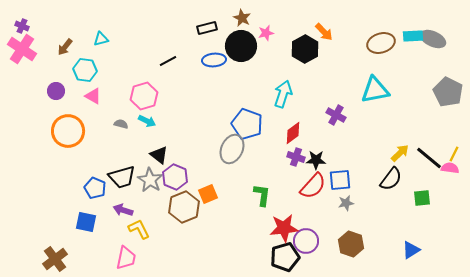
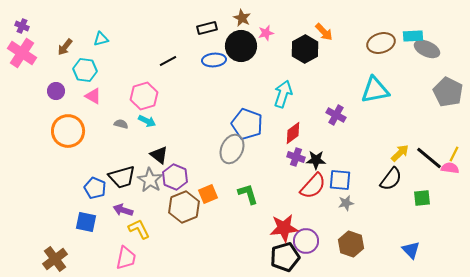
gray ellipse at (433, 39): moved 6 px left, 10 px down
pink cross at (22, 49): moved 4 px down
blue square at (340, 180): rotated 10 degrees clockwise
green L-shape at (262, 195): moved 14 px left, 1 px up; rotated 25 degrees counterclockwise
blue triangle at (411, 250): rotated 42 degrees counterclockwise
